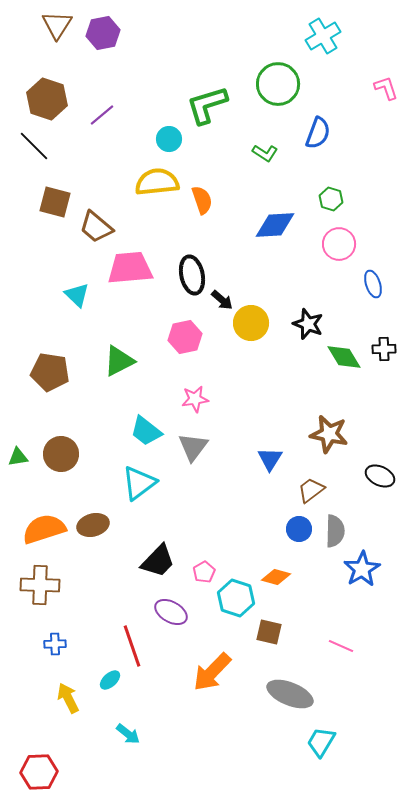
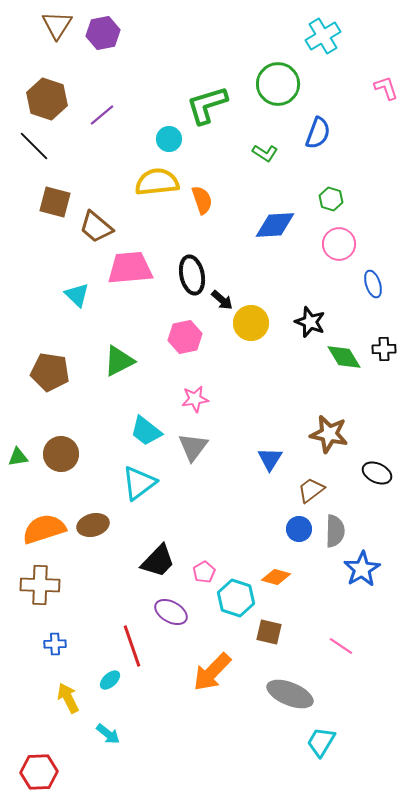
black star at (308, 324): moved 2 px right, 2 px up
black ellipse at (380, 476): moved 3 px left, 3 px up
pink line at (341, 646): rotated 10 degrees clockwise
cyan arrow at (128, 734): moved 20 px left
